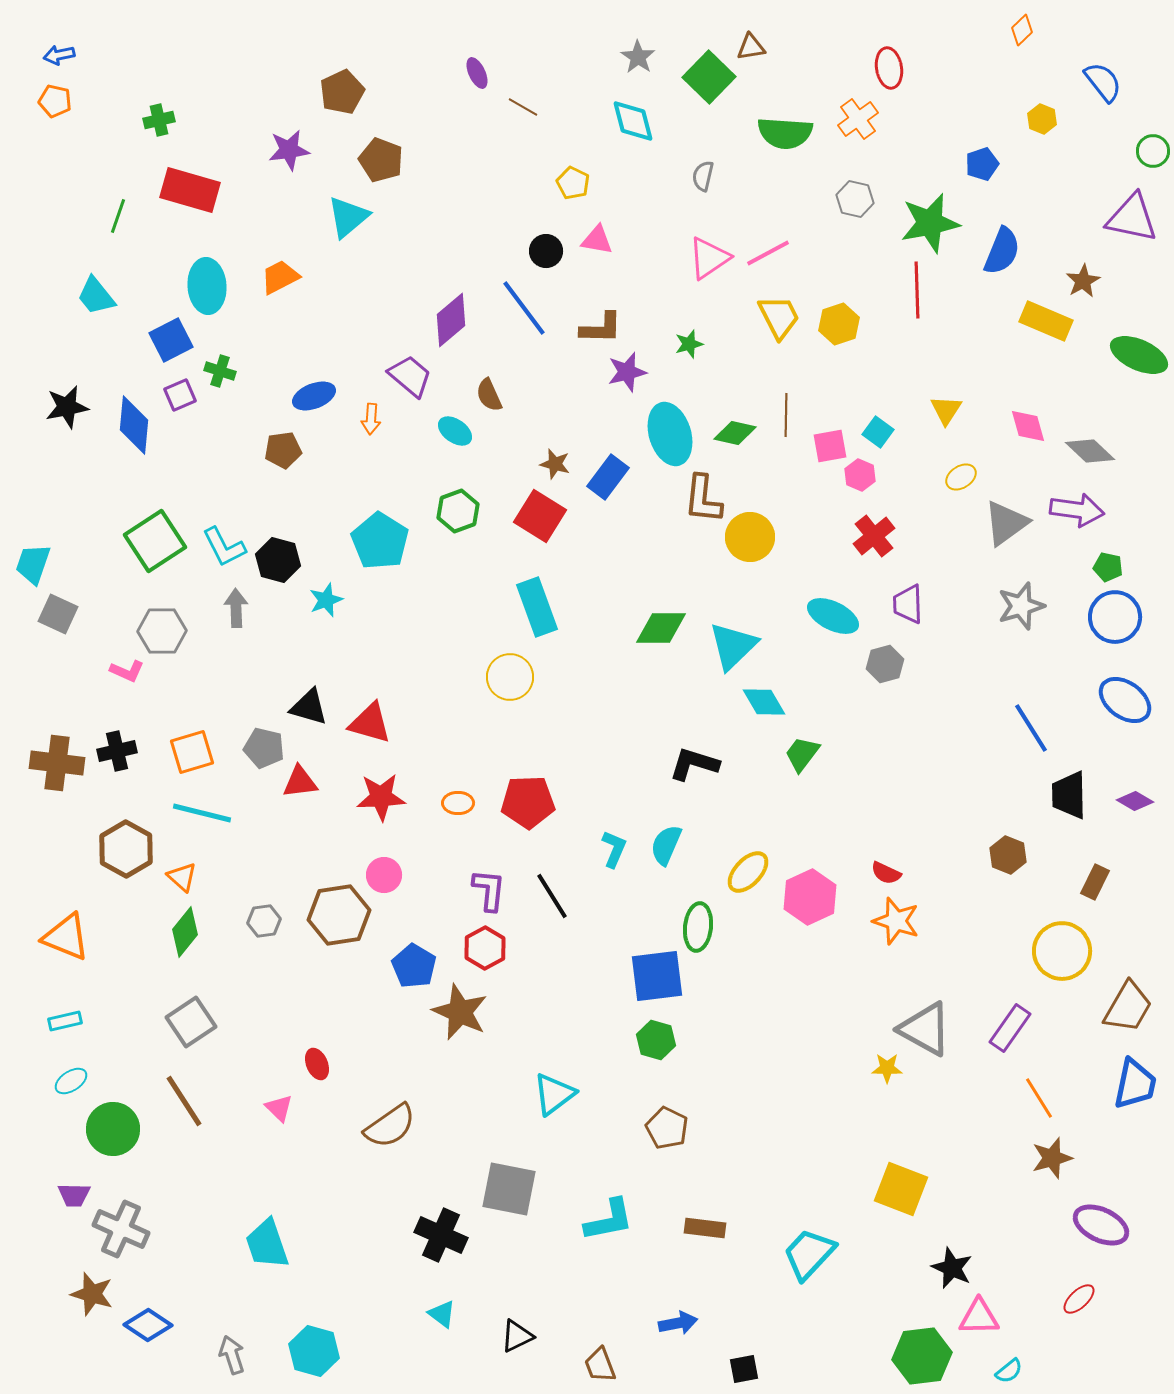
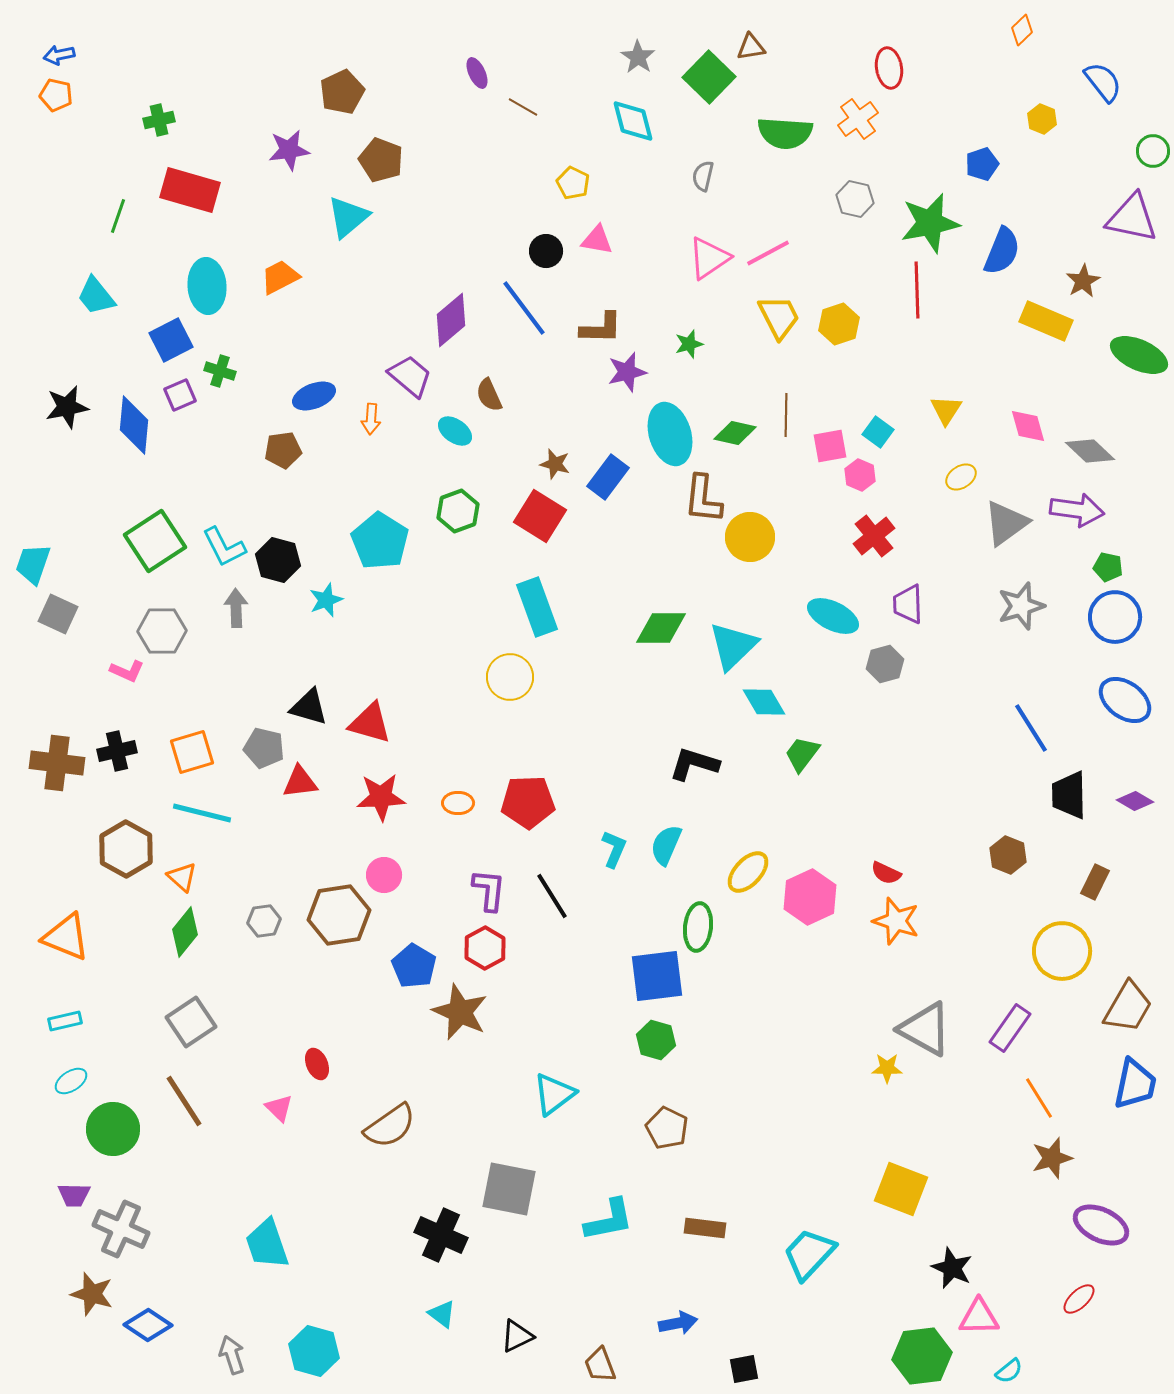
orange pentagon at (55, 101): moved 1 px right, 6 px up
